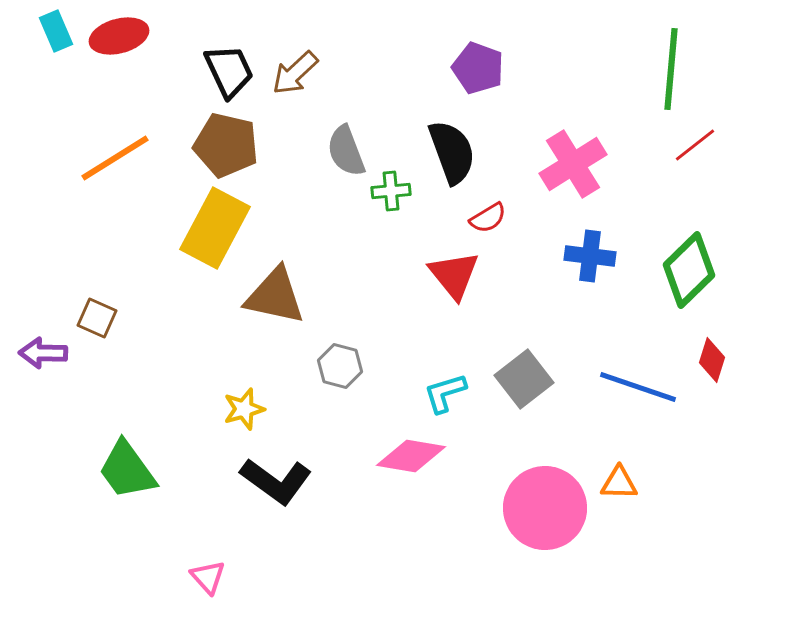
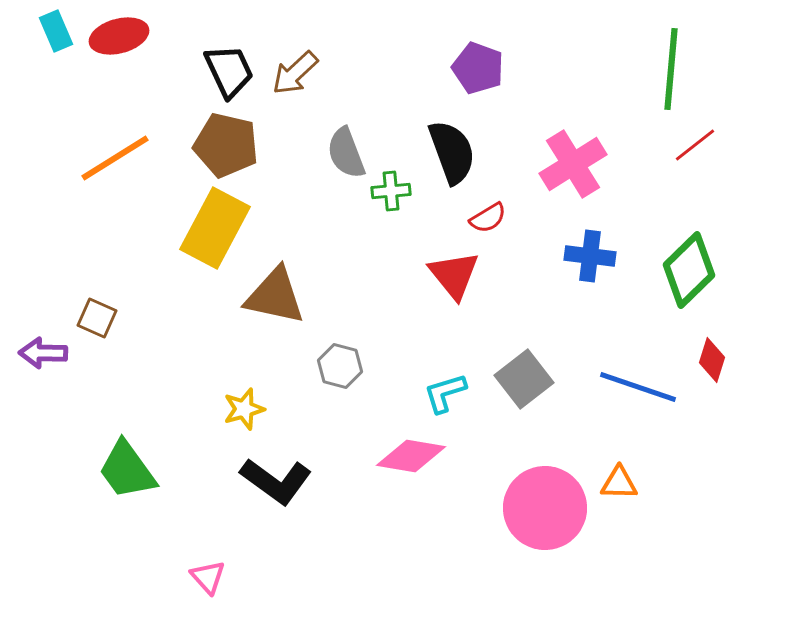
gray semicircle: moved 2 px down
